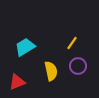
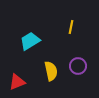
yellow line: moved 1 px left, 16 px up; rotated 24 degrees counterclockwise
cyan trapezoid: moved 5 px right, 6 px up
